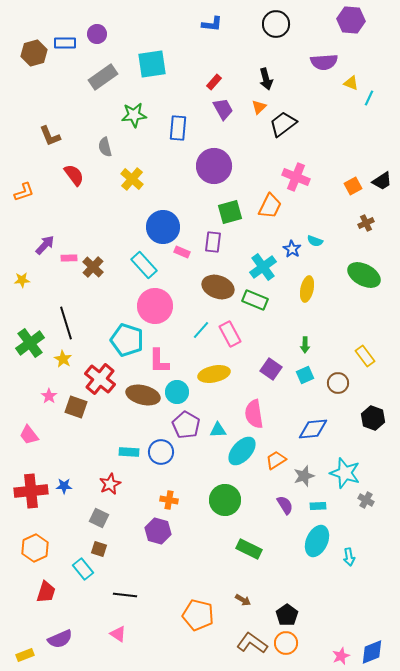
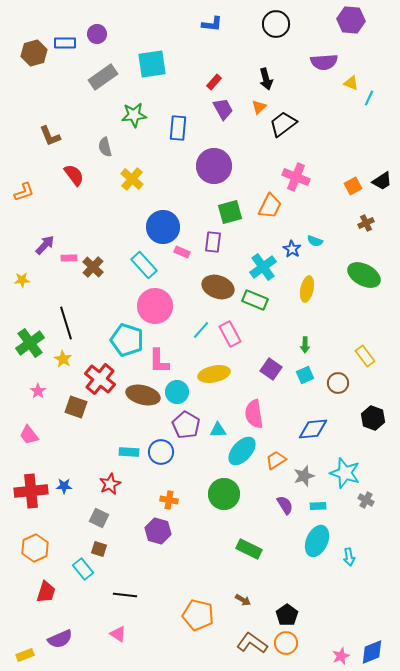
pink star at (49, 396): moved 11 px left, 5 px up
green circle at (225, 500): moved 1 px left, 6 px up
